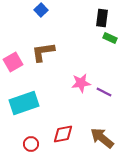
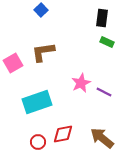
green rectangle: moved 3 px left, 4 px down
pink square: moved 1 px down
pink star: rotated 18 degrees counterclockwise
cyan rectangle: moved 13 px right, 1 px up
red circle: moved 7 px right, 2 px up
